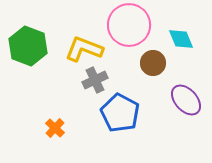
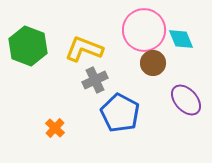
pink circle: moved 15 px right, 5 px down
